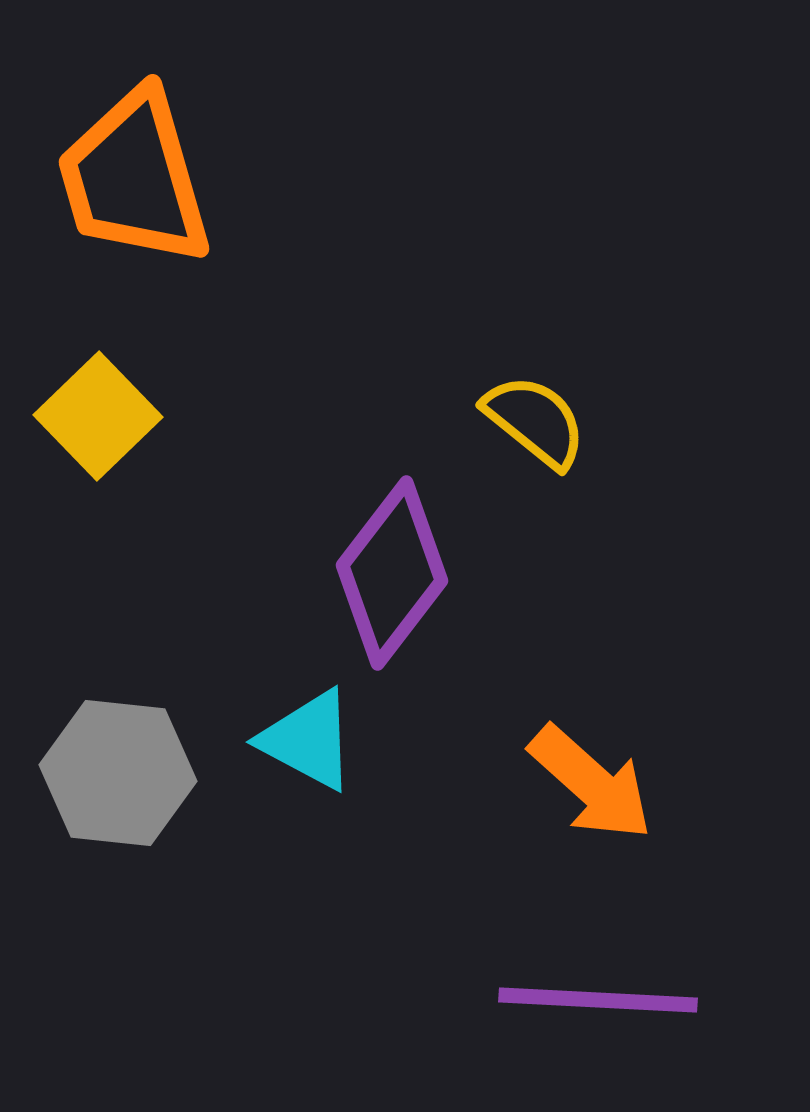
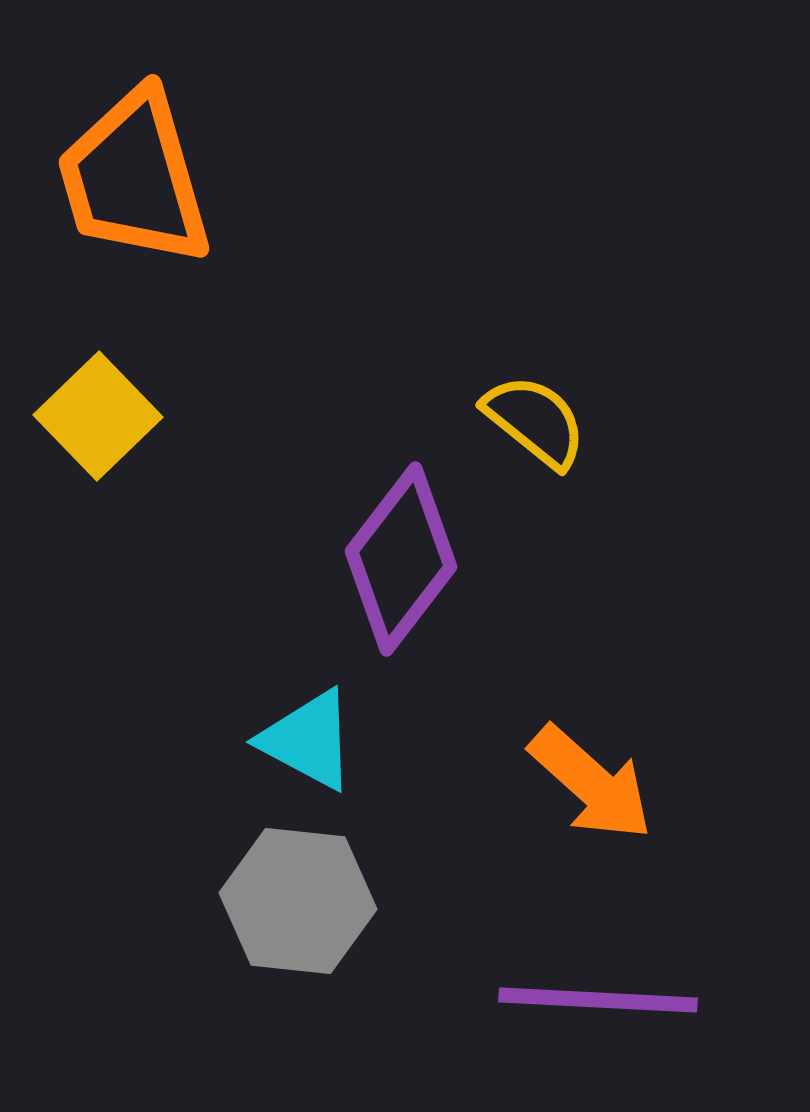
purple diamond: moved 9 px right, 14 px up
gray hexagon: moved 180 px right, 128 px down
